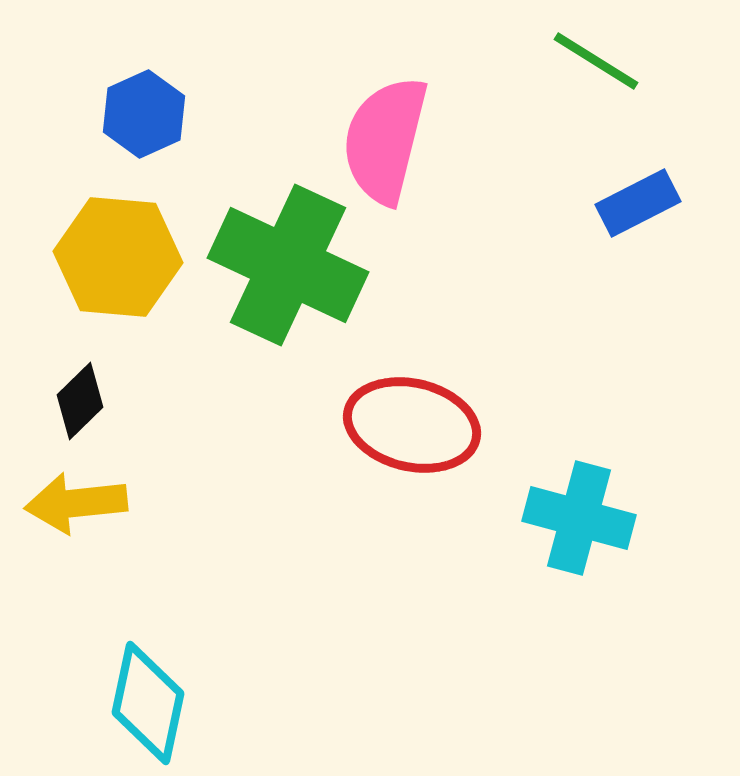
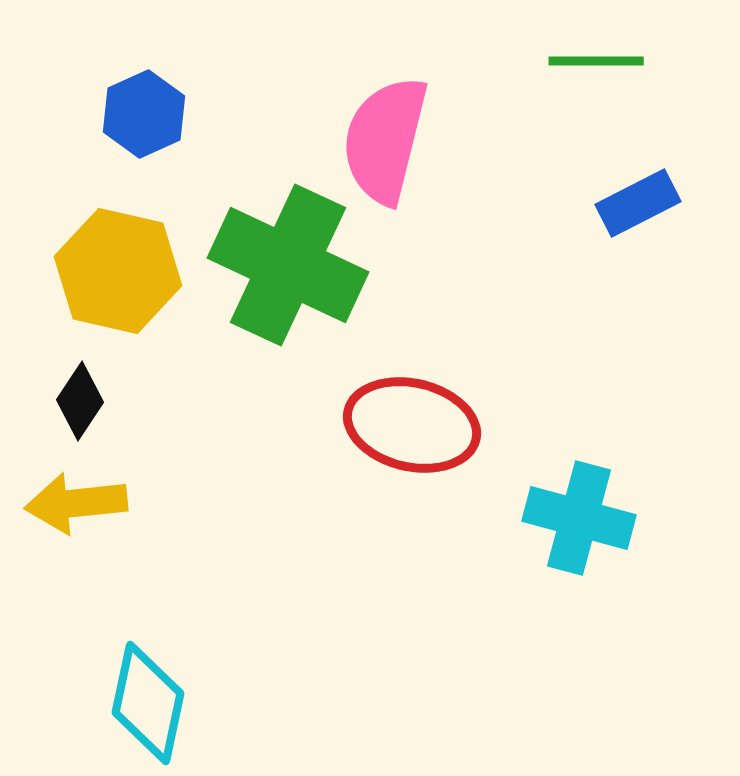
green line: rotated 32 degrees counterclockwise
yellow hexagon: moved 14 px down; rotated 8 degrees clockwise
black diamond: rotated 12 degrees counterclockwise
